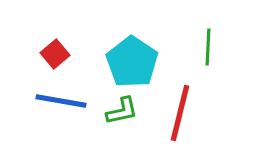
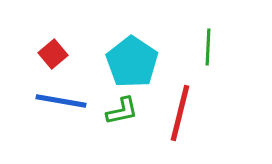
red square: moved 2 px left
